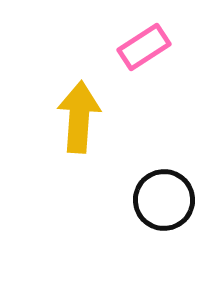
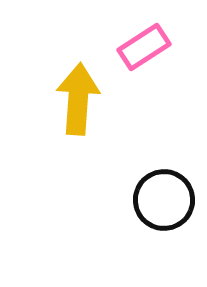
yellow arrow: moved 1 px left, 18 px up
